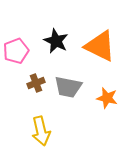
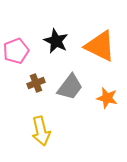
gray trapezoid: moved 2 px right; rotated 64 degrees counterclockwise
